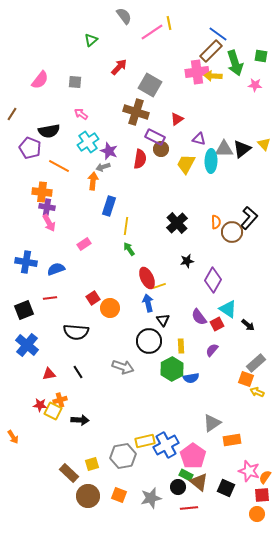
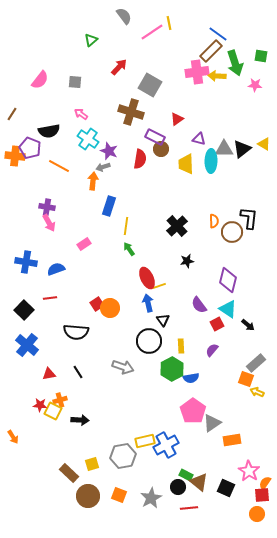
yellow arrow at (213, 76): moved 4 px right
brown cross at (136, 112): moved 5 px left
cyan cross at (88, 142): moved 3 px up; rotated 20 degrees counterclockwise
yellow triangle at (264, 144): rotated 16 degrees counterclockwise
yellow trapezoid at (186, 164): rotated 30 degrees counterclockwise
orange cross at (42, 192): moved 27 px left, 36 px up
black L-shape at (249, 218): rotated 35 degrees counterclockwise
orange semicircle at (216, 222): moved 2 px left, 1 px up
black cross at (177, 223): moved 3 px down
purple diamond at (213, 280): moved 15 px right; rotated 15 degrees counterclockwise
red square at (93, 298): moved 4 px right, 6 px down
black square at (24, 310): rotated 24 degrees counterclockwise
purple semicircle at (199, 317): moved 12 px up
pink pentagon at (193, 456): moved 45 px up
pink star at (249, 471): rotated 15 degrees clockwise
orange semicircle at (265, 477): moved 6 px down
gray star at (151, 498): rotated 15 degrees counterclockwise
